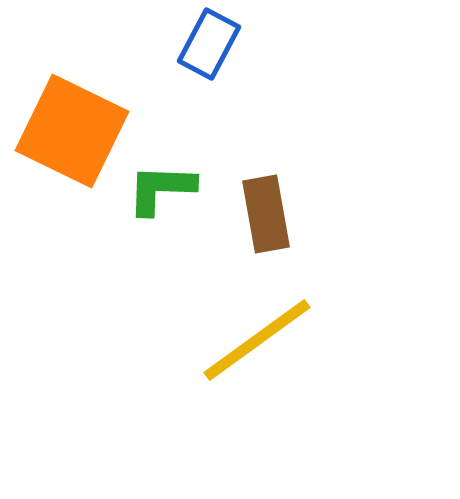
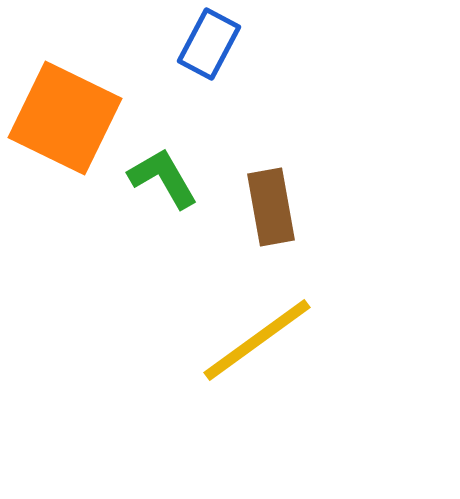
orange square: moved 7 px left, 13 px up
green L-shape: moved 2 px right, 11 px up; rotated 58 degrees clockwise
brown rectangle: moved 5 px right, 7 px up
